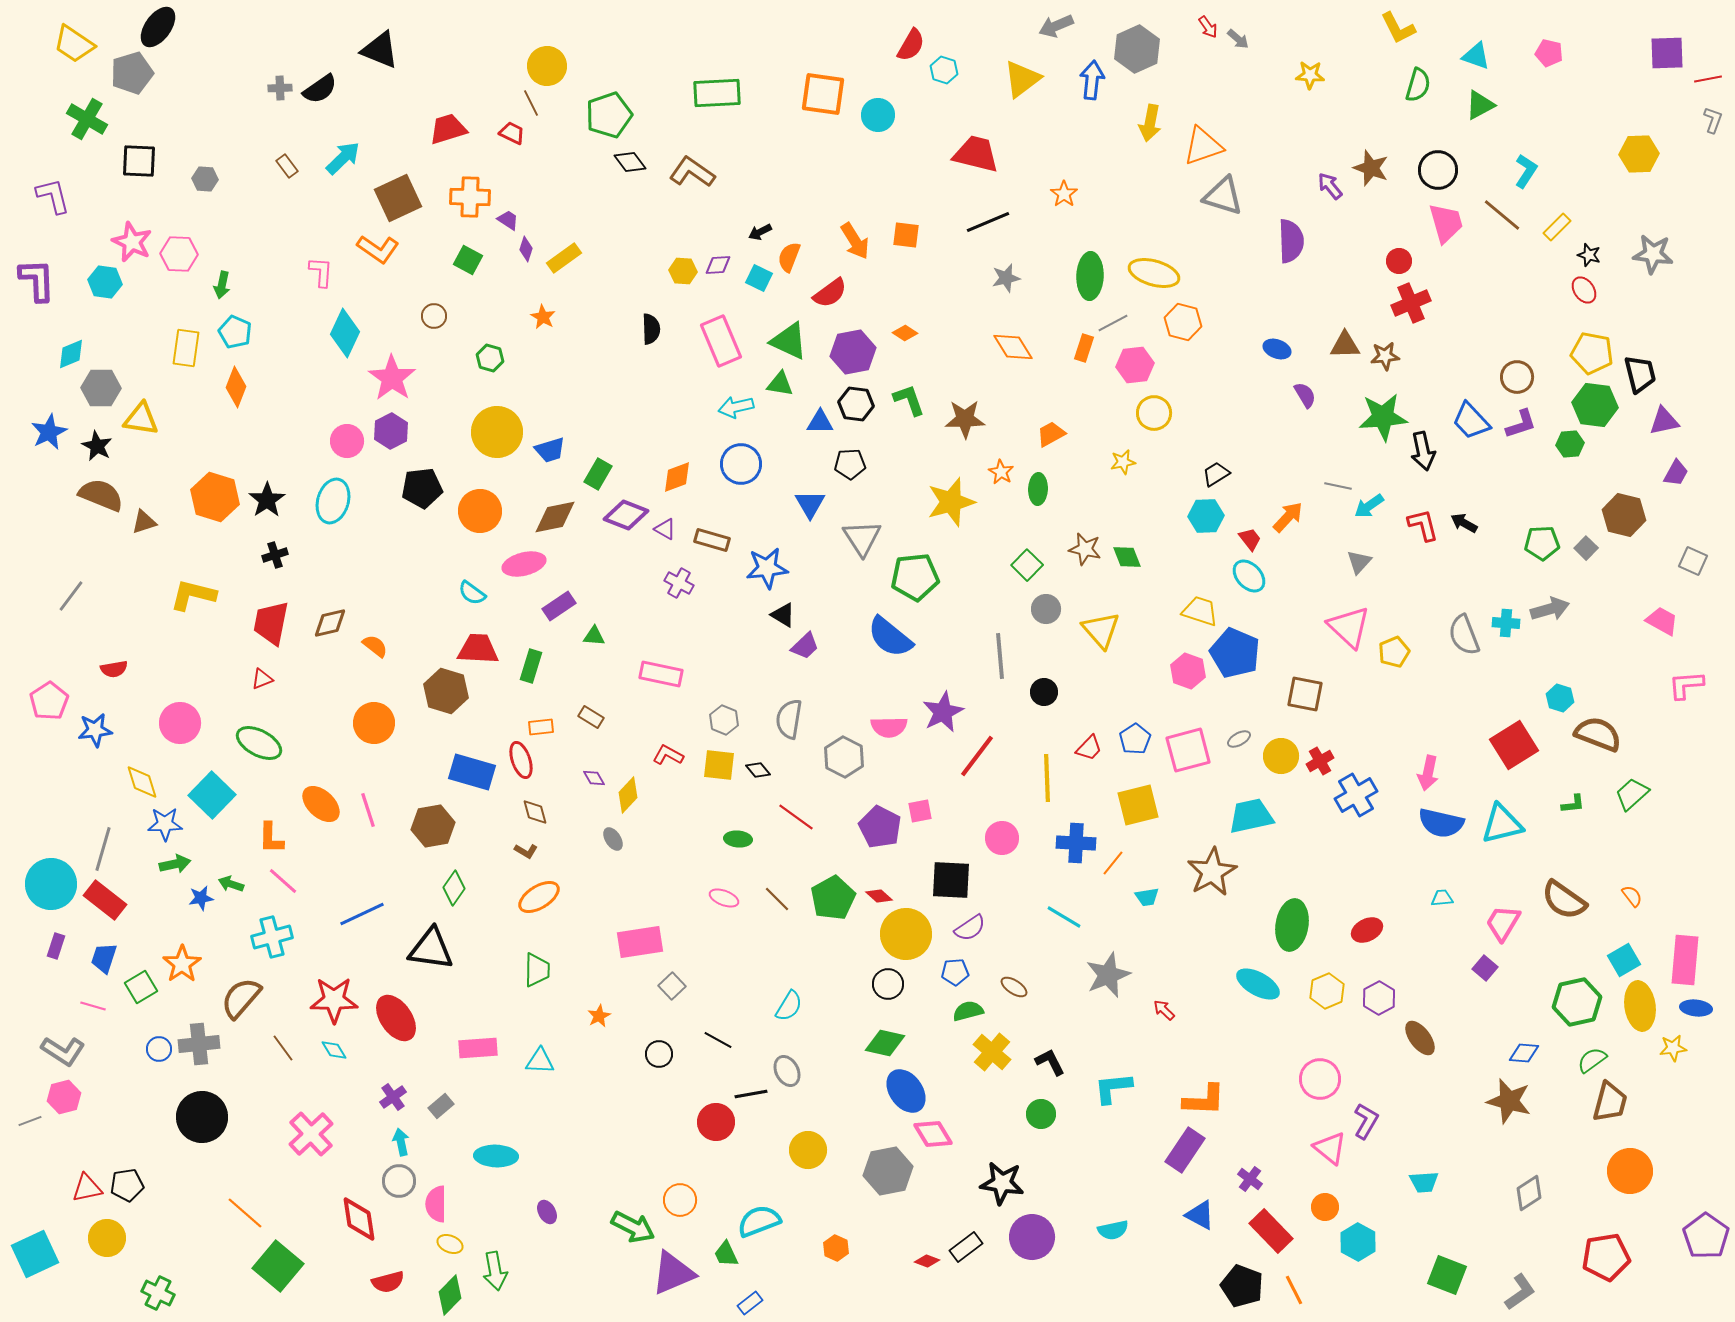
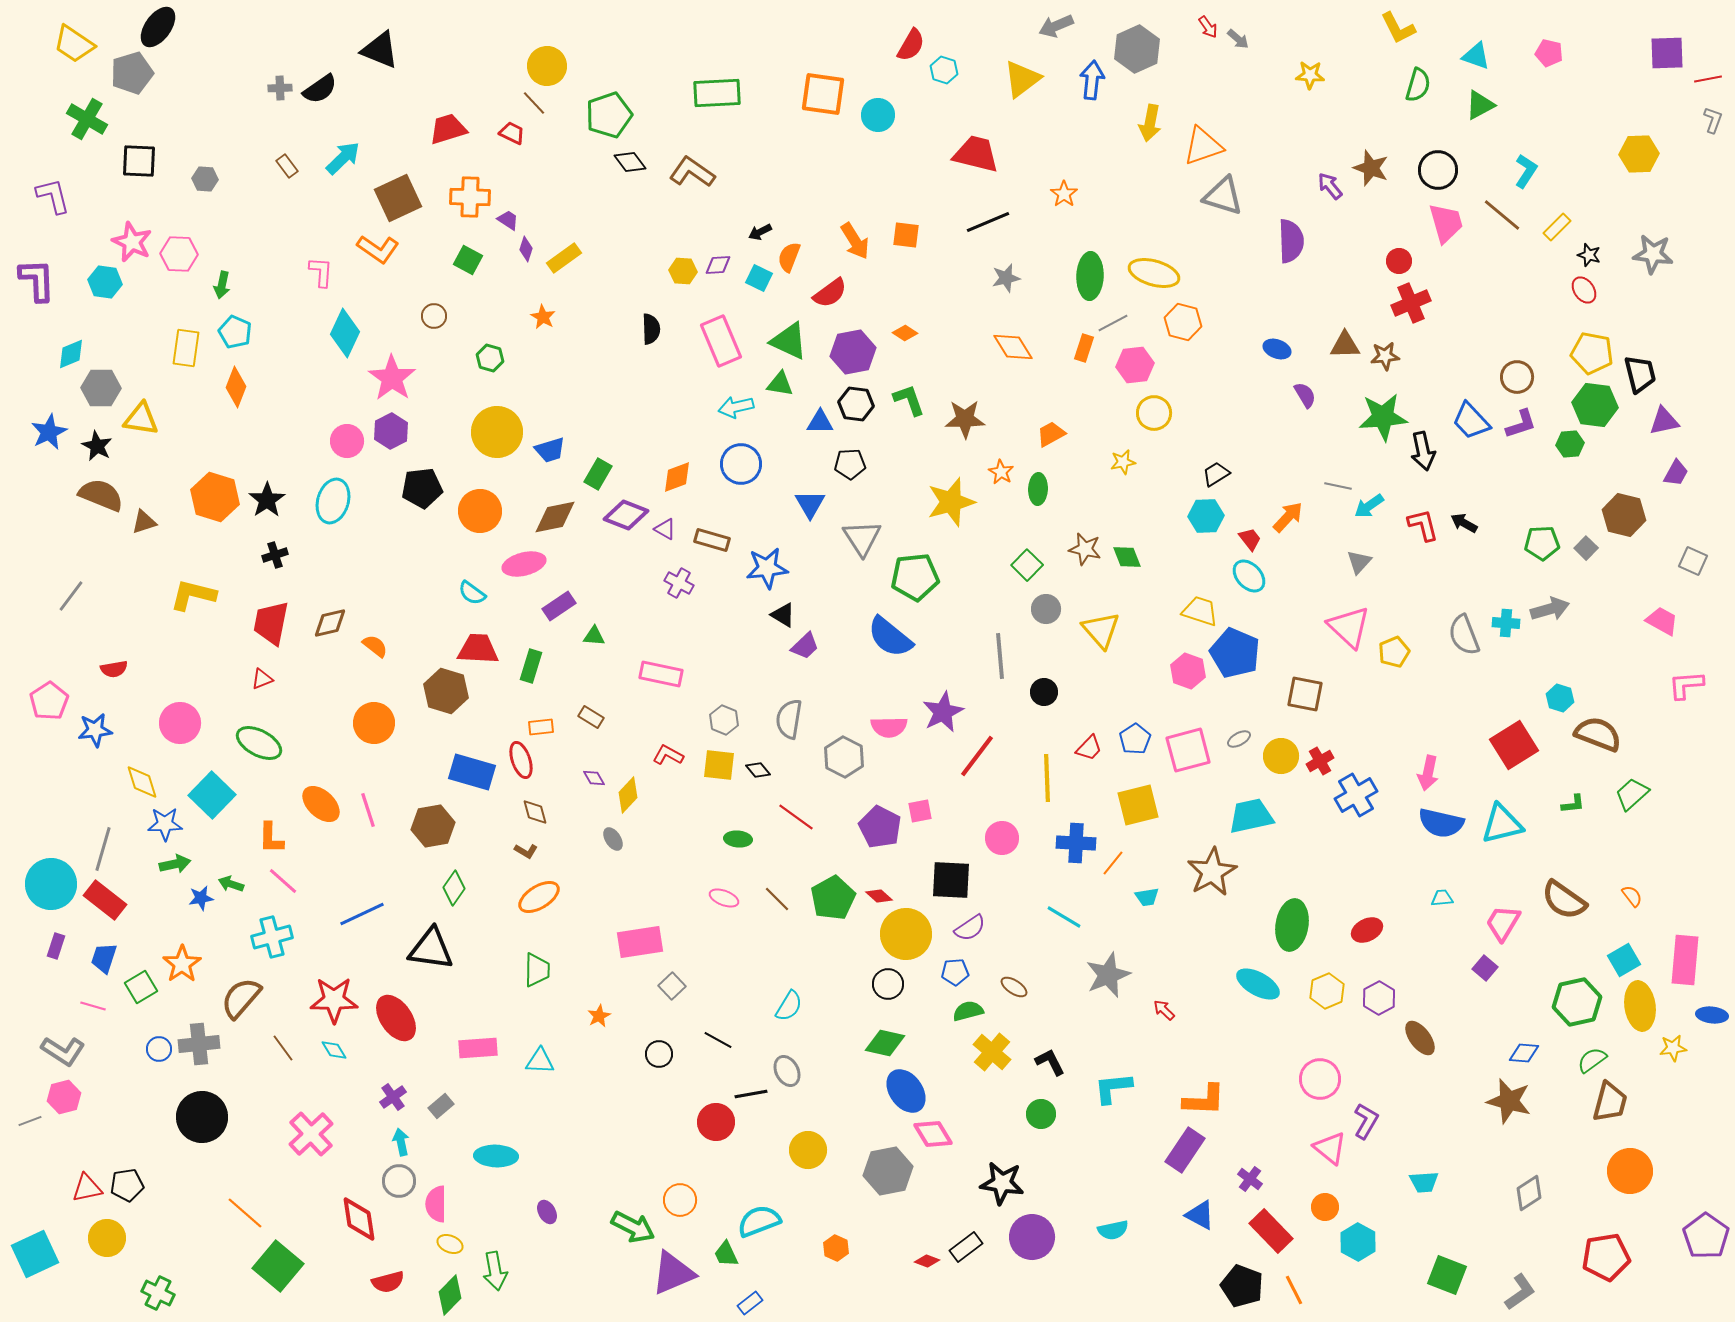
brown line at (531, 103): moved 3 px right; rotated 16 degrees counterclockwise
blue ellipse at (1696, 1008): moved 16 px right, 7 px down
